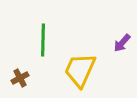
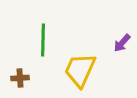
brown cross: rotated 24 degrees clockwise
